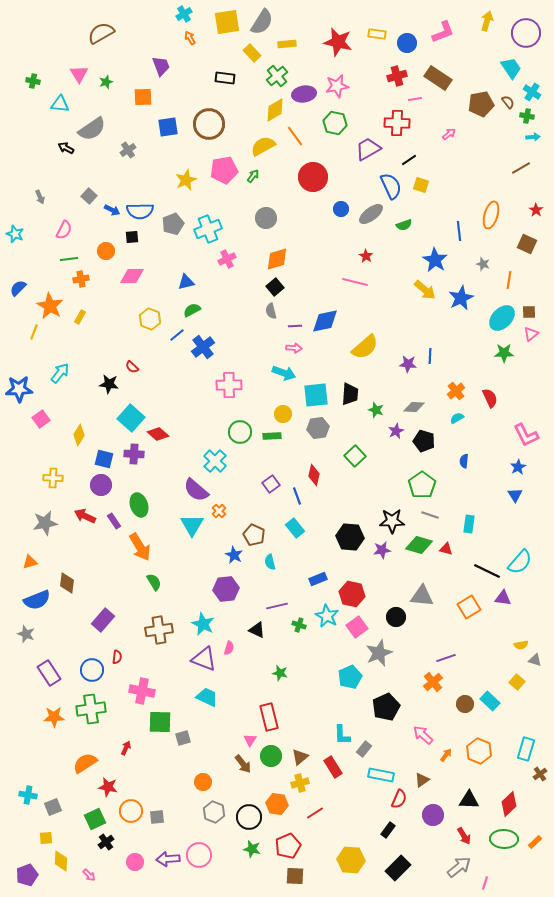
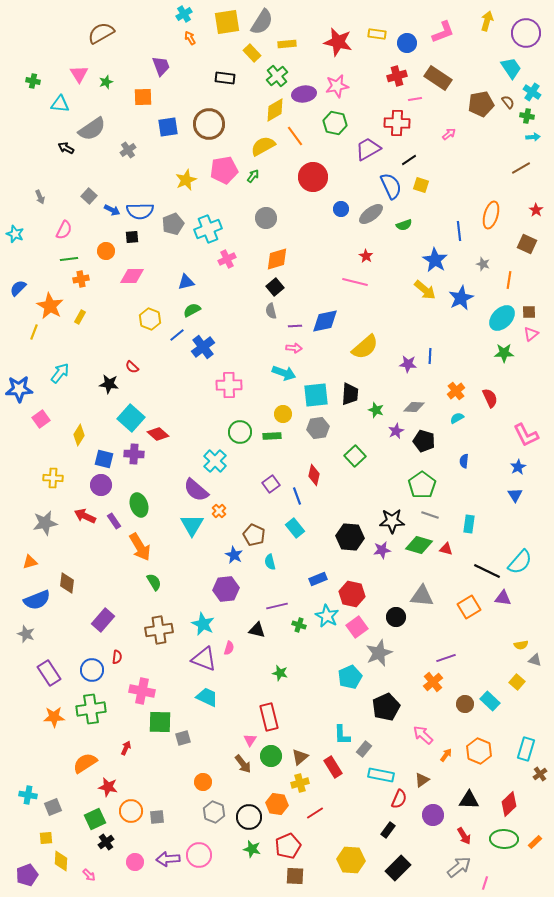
black triangle at (257, 630): rotated 12 degrees counterclockwise
